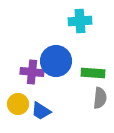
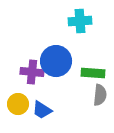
gray semicircle: moved 3 px up
blue trapezoid: moved 1 px right, 1 px up
